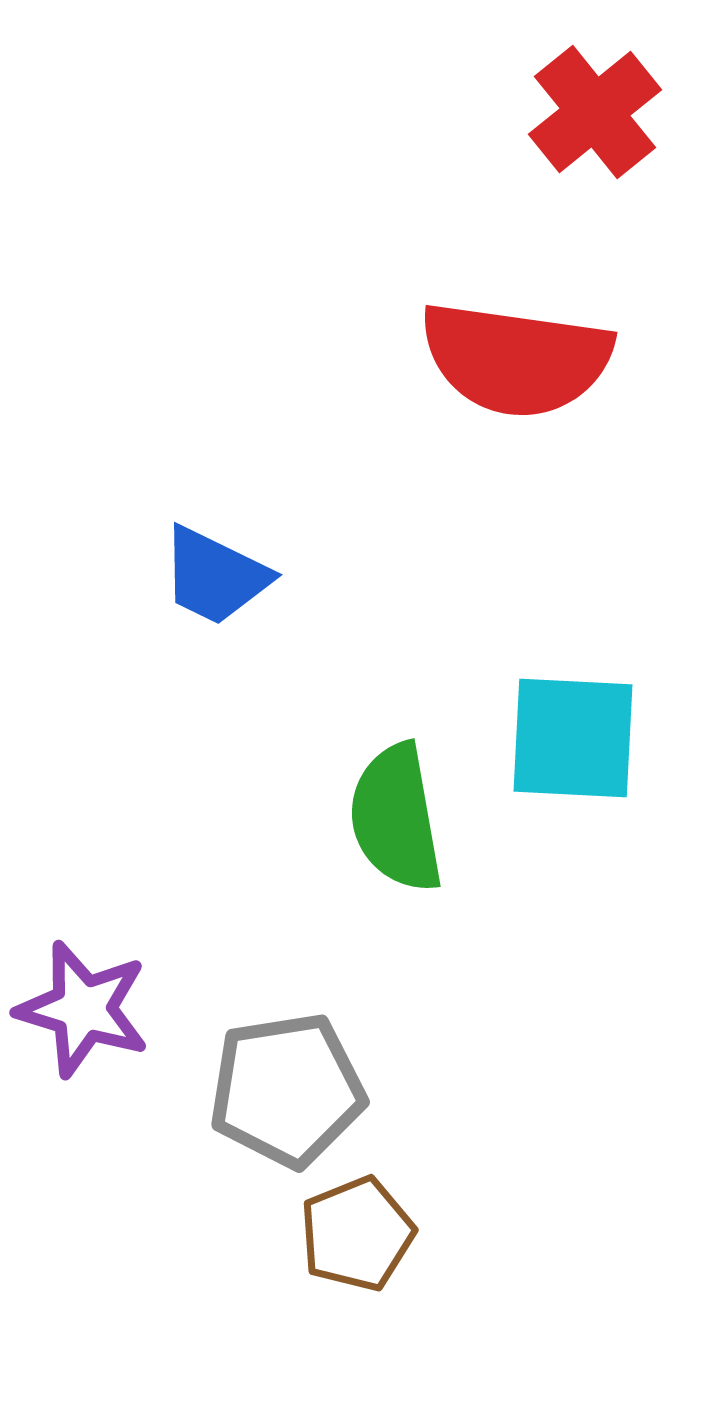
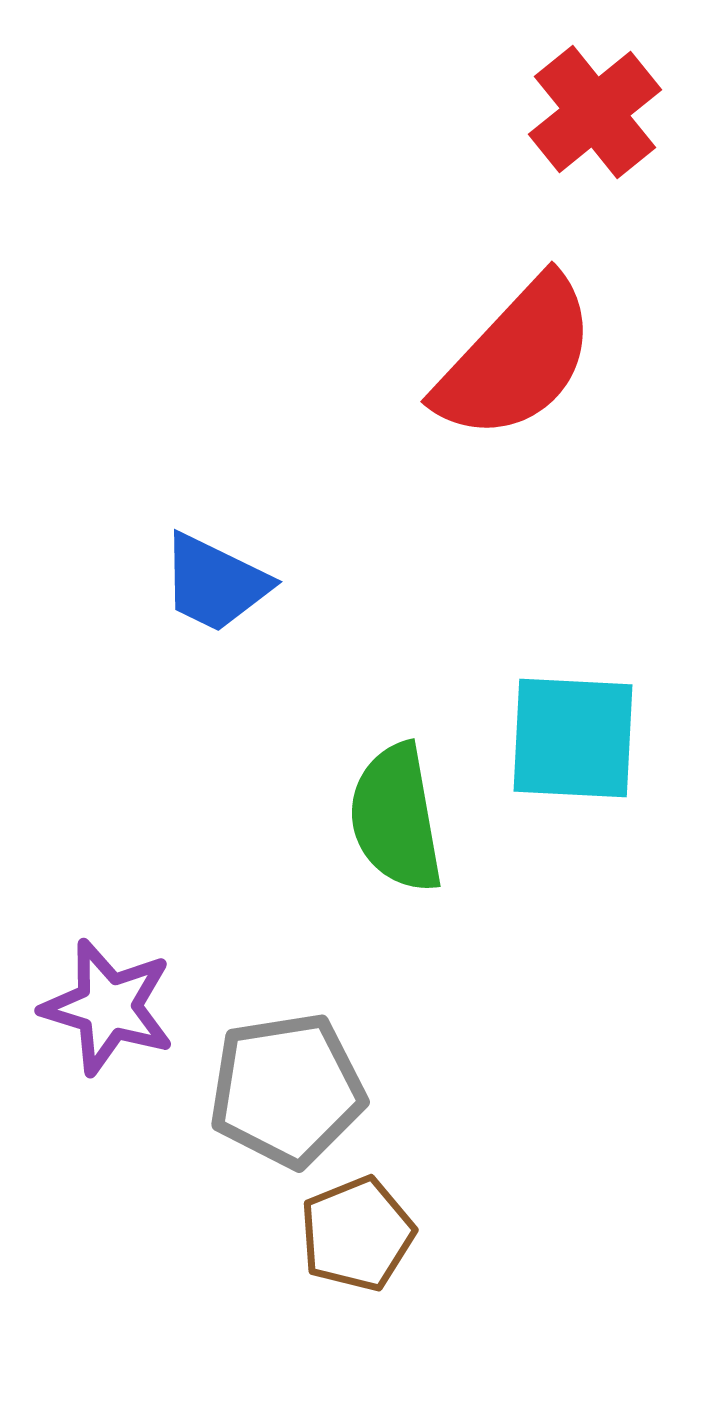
red semicircle: rotated 55 degrees counterclockwise
blue trapezoid: moved 7 px down
purple star: moved 25 px right, 2 px up
